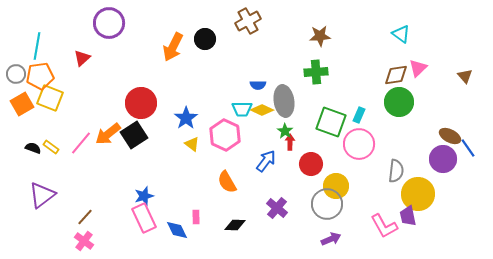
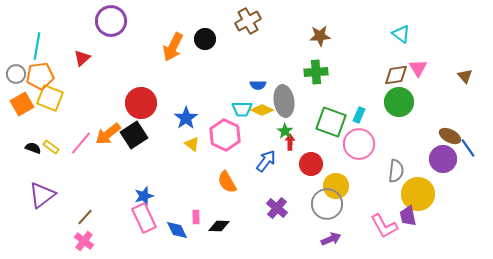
purple circle at (109, 23): moved 2 px right, 2 px up
pink triangle at (418, 68): rotated 18 degrees counterclockwise
black diamond at (235, 225): moved 16 px left, 1 px down
